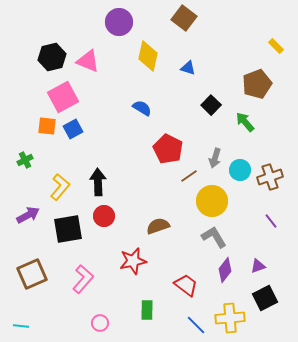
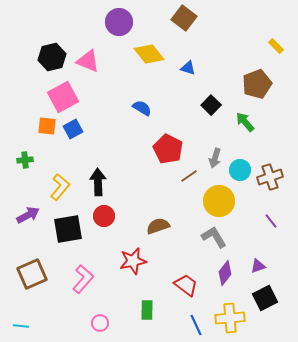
yellow diamond at (148, 56): moved 1 px right, 2 px up; rotated 52 degrees counterclockwise
green cross at (25, 160): rotated 21 degrees clockwise
yellow circle at (212, 201): moved 7 px right
purple diamond at (225, 270): moved 3 px down
blue line at (196, 325): rotated 20 degrees clockwise
